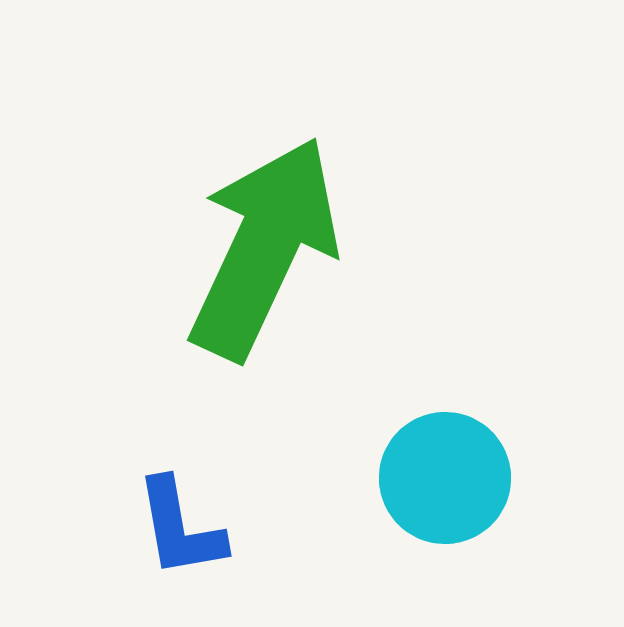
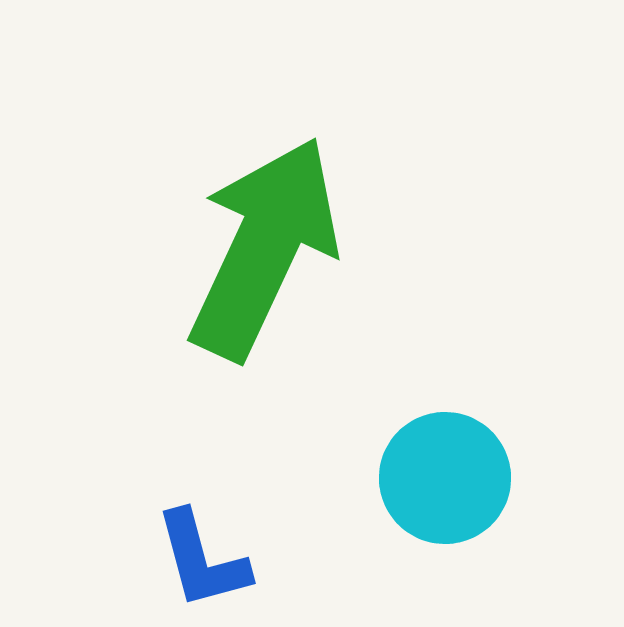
blue L-shape: moved 22 px right, 32 px down; rotated 5 degrees counterclockwise
